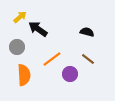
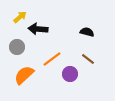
black arrow: rotated 30 degrees counterclockwise
orange semicircle: rotated 130 degrees counterclockwise
